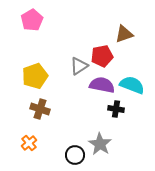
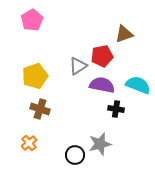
gray triangle: moved 1 px left
cyan semicircle: moved 6 px right
gray star: rotated 25 degrees clockwise
